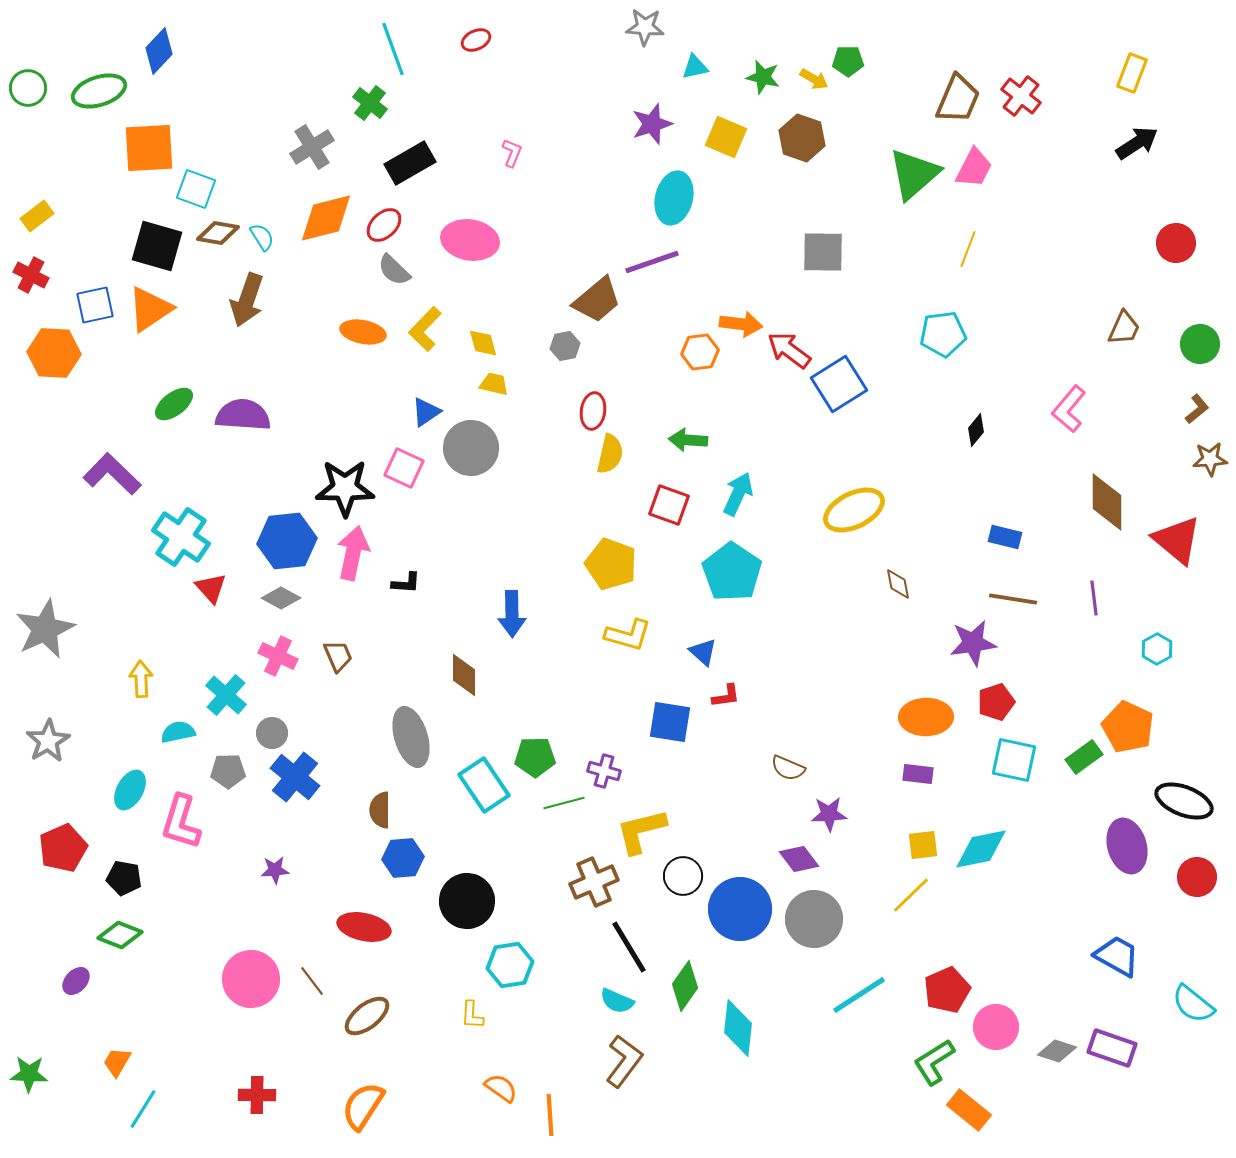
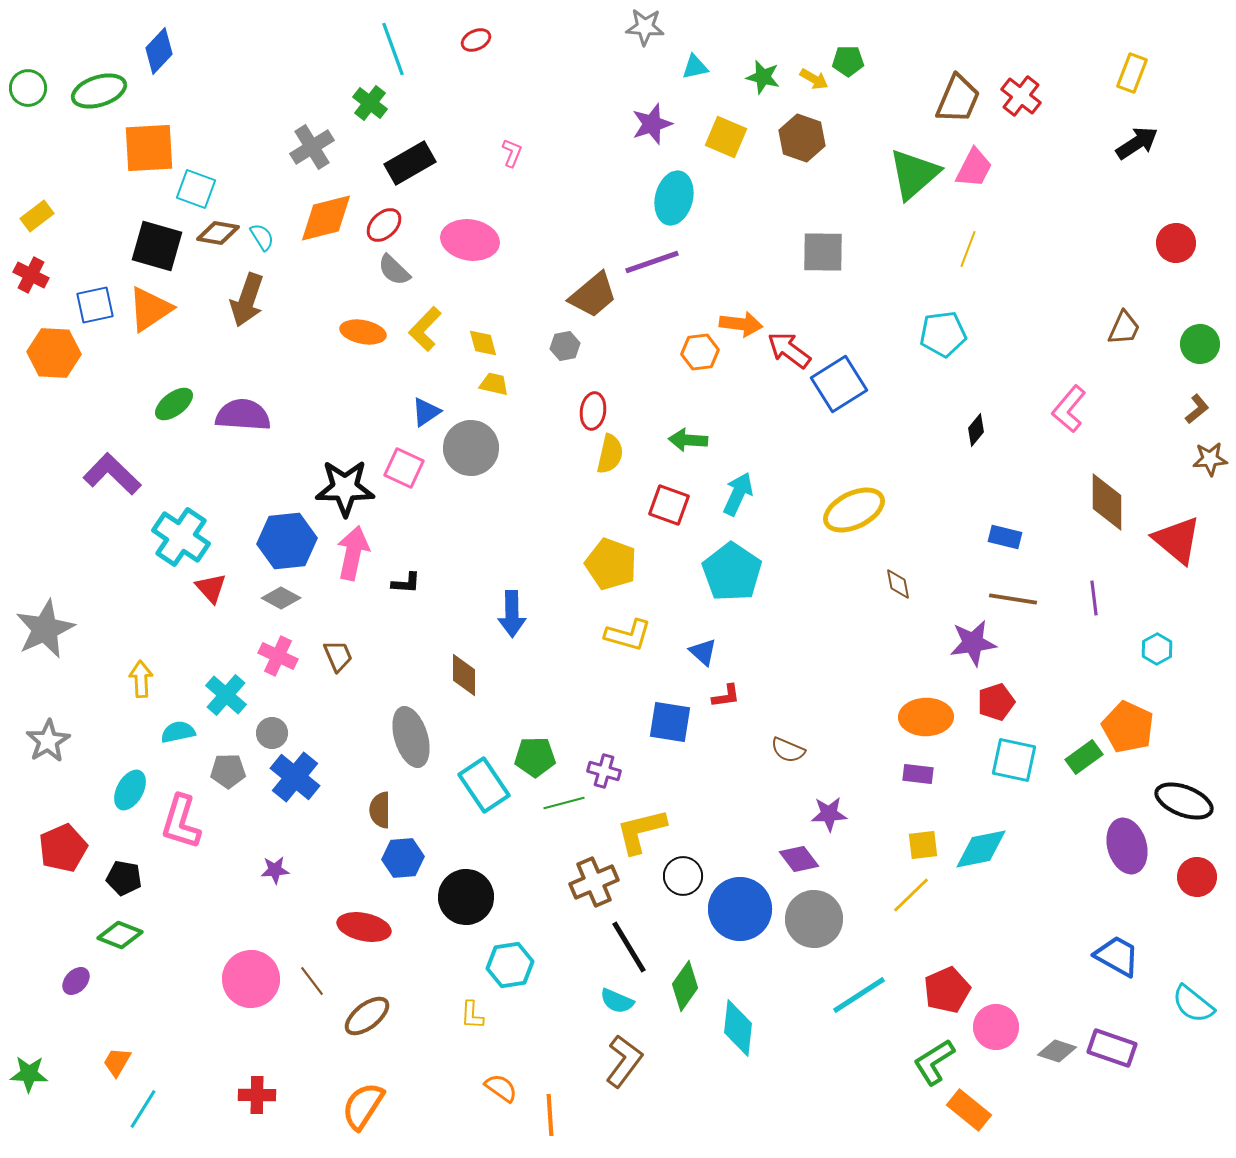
brown trapezoid at (597, 300): moved 4 px left, 5 px up
brown semicircle at (788, 768): moved 18 px up
black circle at (467, 901): moved 1 px left, 4 px up
